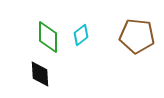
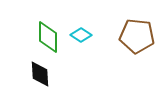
cyan diamond: rotated 70 degrees clockwise
